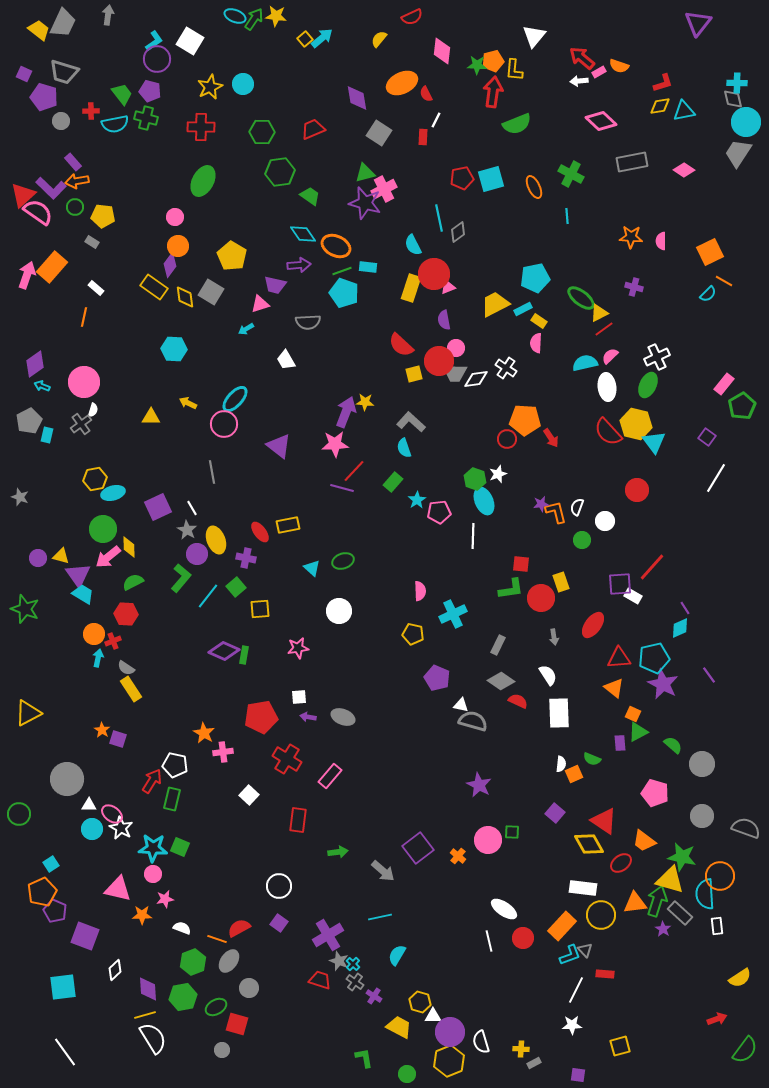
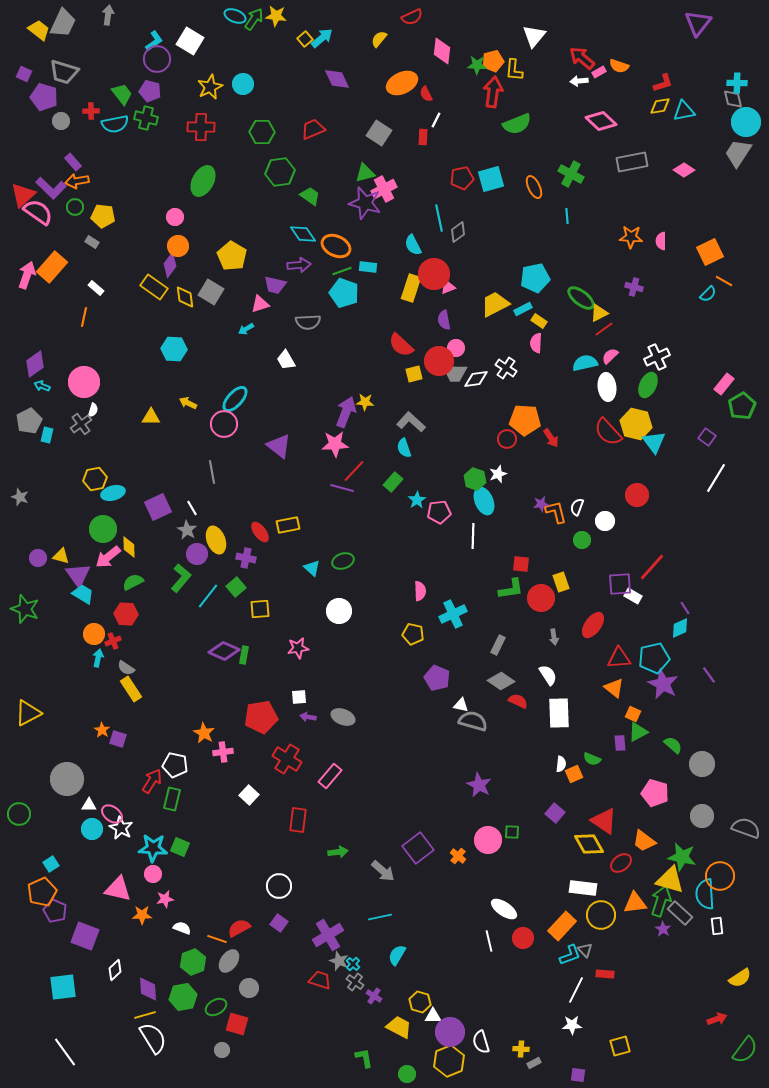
purple diamond at (357, 98): moved 20 px left, 19 px up; rotated 16 degrees counterclockwise
red circle at (637, 490): moved 5 px down
green arrow at (657, 901): moved 4 px right
